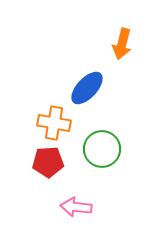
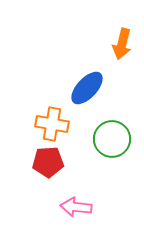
orange cross: moved 2 px left, 1 px down
green circle: moved 10 px right, 10 px up
